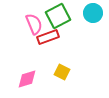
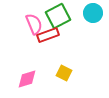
red rectangle: moved 2 px up
yellow square: moved 2 px right, 1 px down
